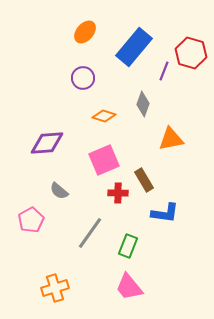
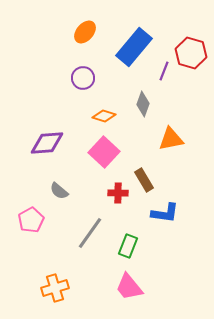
pink square: moved 8 px up; rotated 24 degrees counterclockwise
